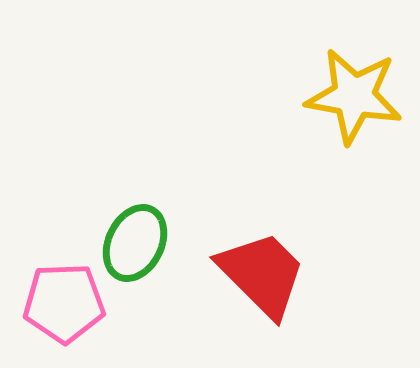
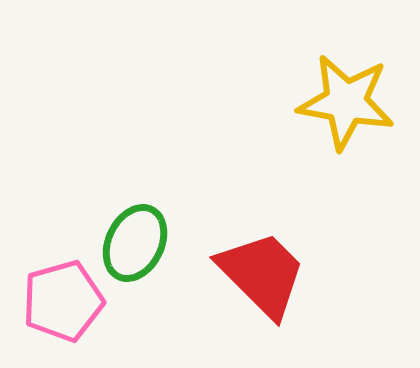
yellow star: moved 8 px left, 6 px down
pink pentagon: moved 1 px left, 2 px up; rotated 14 degrees counterclockwise
